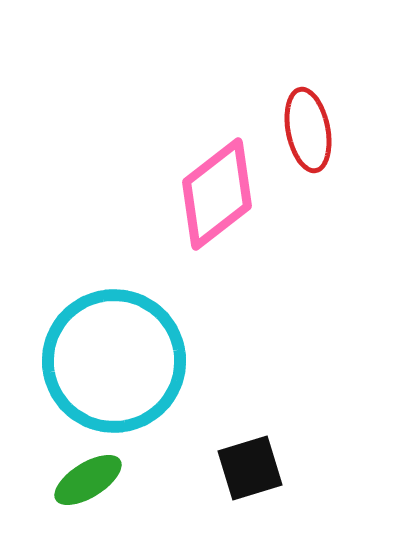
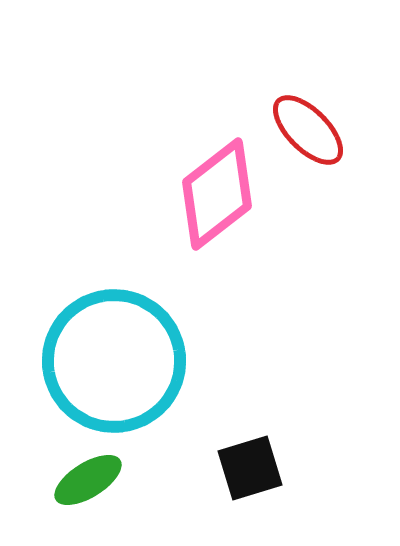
red ellipse: rotated 34 degrees counterclockwise
